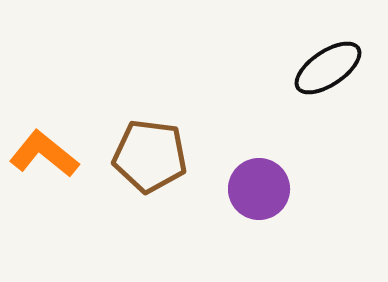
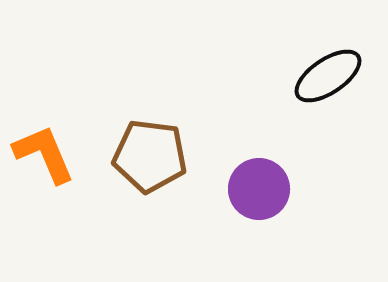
black ellipse: moved 8 px down
orange L-shape: rotated 28 degrees clockwise
